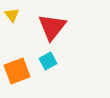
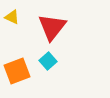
yellow triangle: moved 2 px down; rotated 28 degrees counterclockwise
cyan square: rotated 12 degrees counterclockwise
